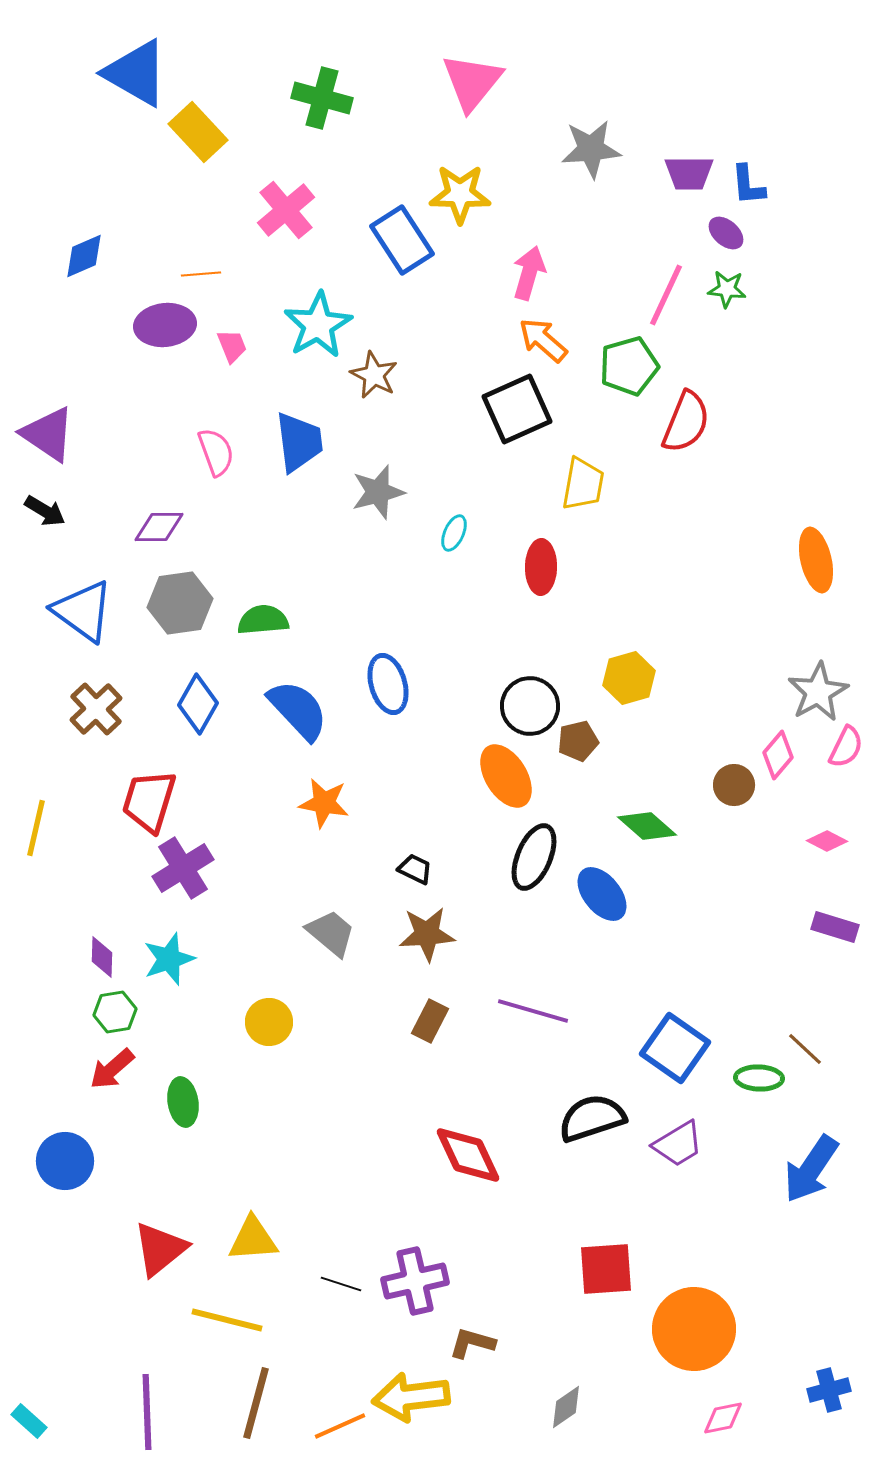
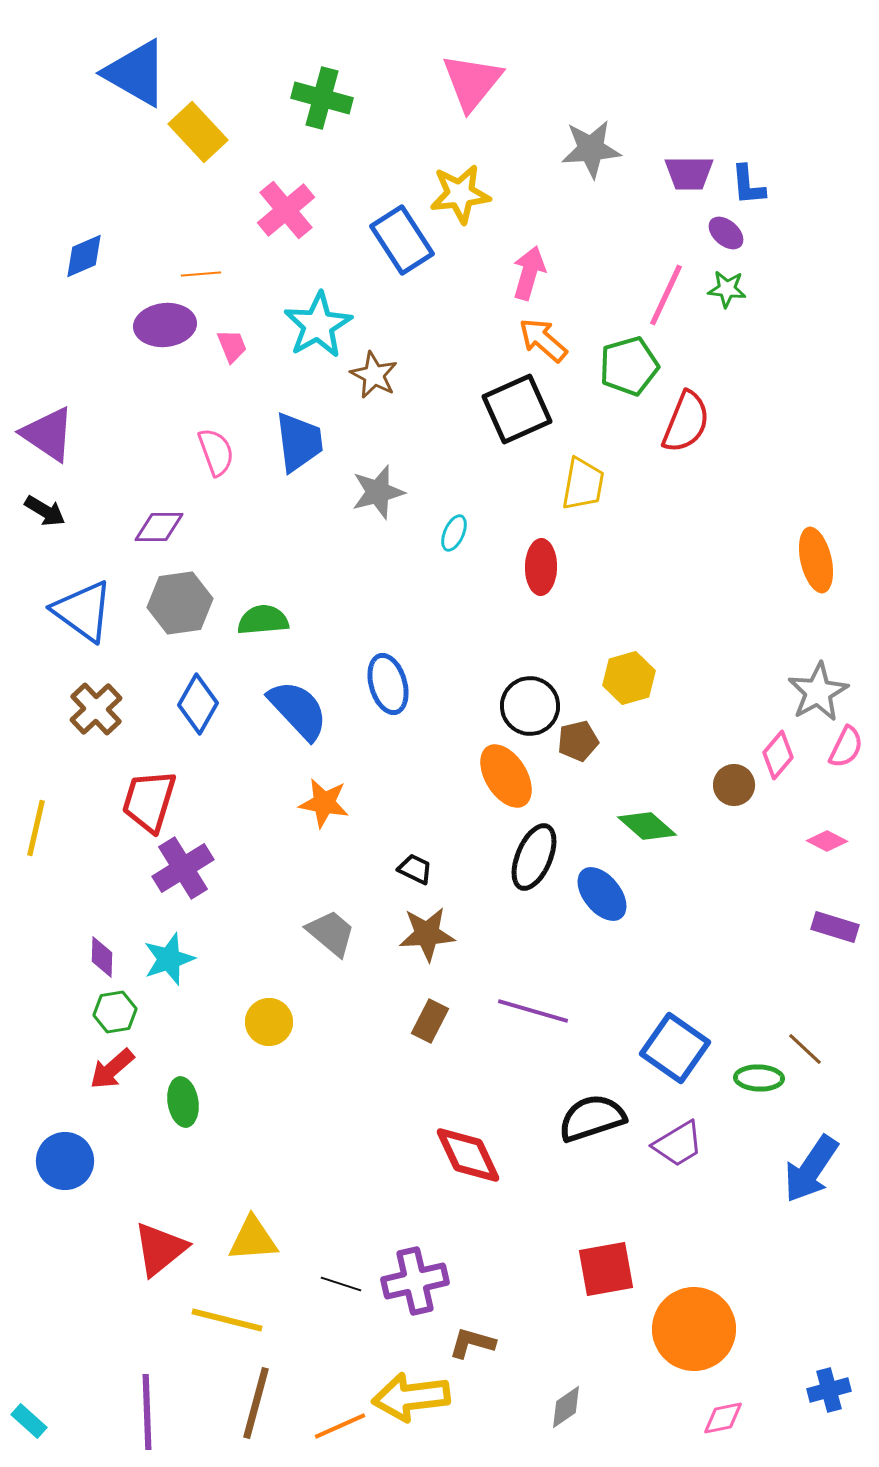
yellow star at (460, 194): rotated 8 degrees counterclockwise
red square at (606, 1269): rotated 6 degrees counterclockwise
